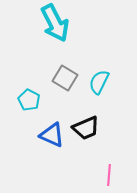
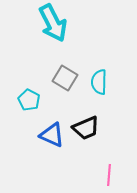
cyan arrow: moved 2 px left
cyan semicircle: rotated 25 degrees counterclockwise
